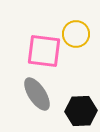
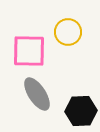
yellow circle: moved 8 px left, 2 px up
pink square: moved 15 px left; rotated 6 degrees counterclockwise
